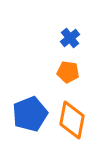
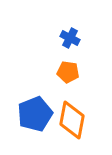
blue cross: rotated 24 degrees counterclockwise
blue pentagon: moved 5 px right
